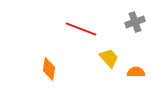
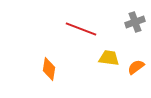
yellow trapezoid: rotated 40 degrees counterclockwise
orange semicircle: moved 5 px up; rotated 36 degrees counterclockwise
